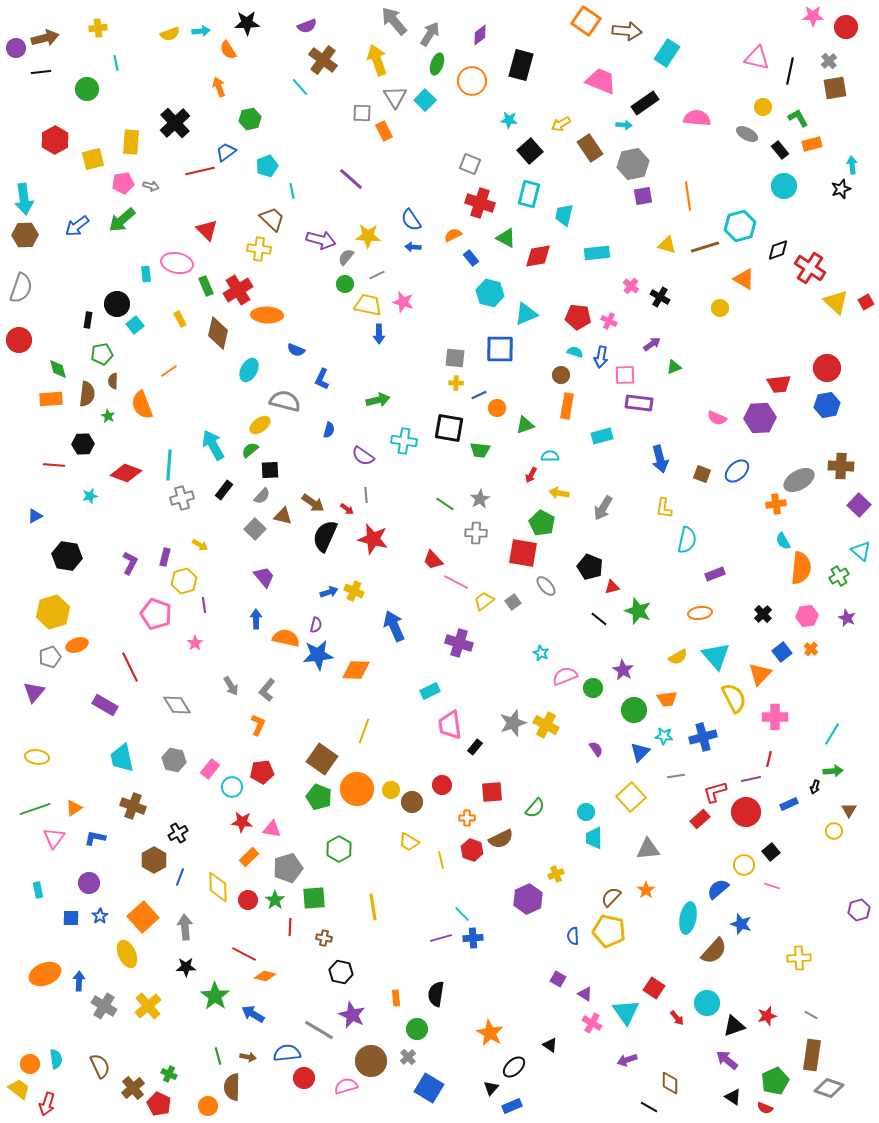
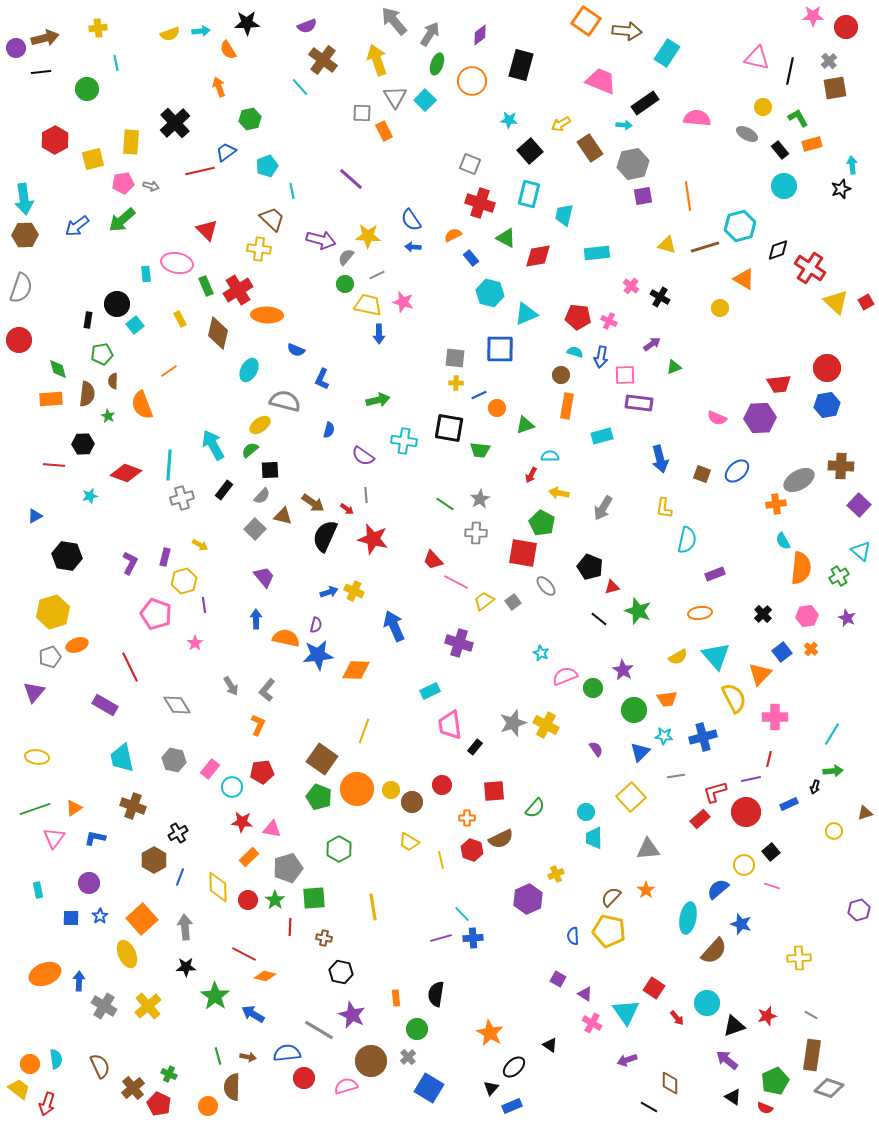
red square at (492, 792): moved 2 px right, 1 px up
brown triangle at (849, 810): moved 16 px right, 3 px down; rotated 42 degrees clockwise
orange square at (143, 917): moved 1 px left, 2 px down
